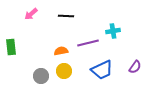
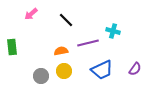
black line: moved 4 px down; rotated 42 degrees clockwise
cyan cross: rotated 24 degrees clockwise
green rectangle: moved 1 px right
purple semicircle: moved 2 px down
